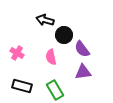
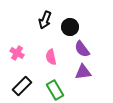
black arrow: rotated 84 degrees counterclockwise
black circle: moved 6 px right, 8 px up
black rectangle: rotated 60 degrees counterclockwise
